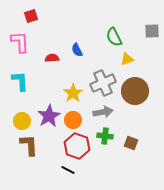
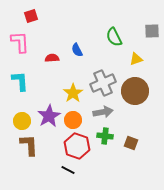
yellow triangle: moved 9 px right
